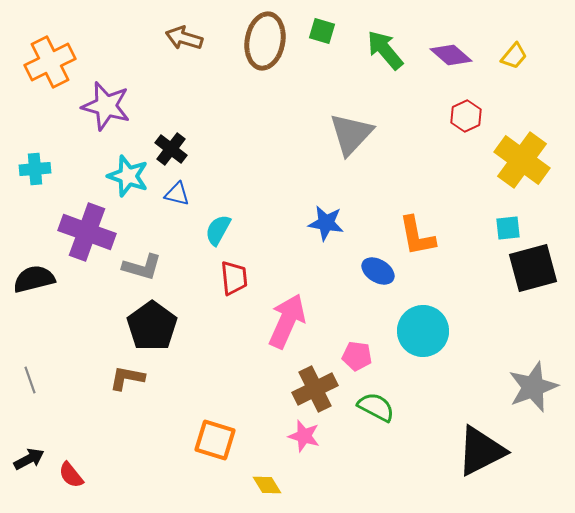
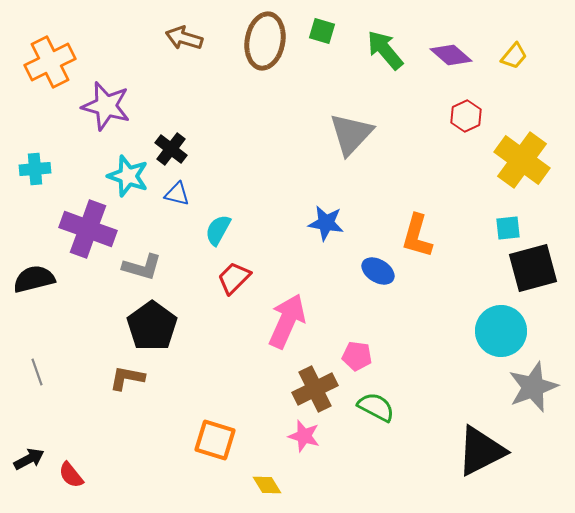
purple cross: moved 1 px right, 3 px up
orange L-shape: rotated 27 degrees clockwise
red trapezoid: rotated 129 degrees counterclockwise
cyan circle: moved 78 px right
gray line: moved 7 px right, 8 px up
